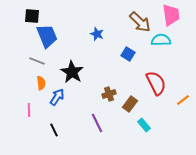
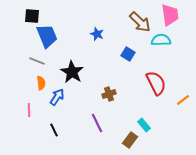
pink trapezoid: moved 1 px left
brown rectangle: moved 36 px down
